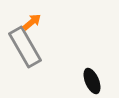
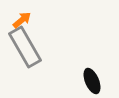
orange arrow: moved 10 px left, 2 px up
